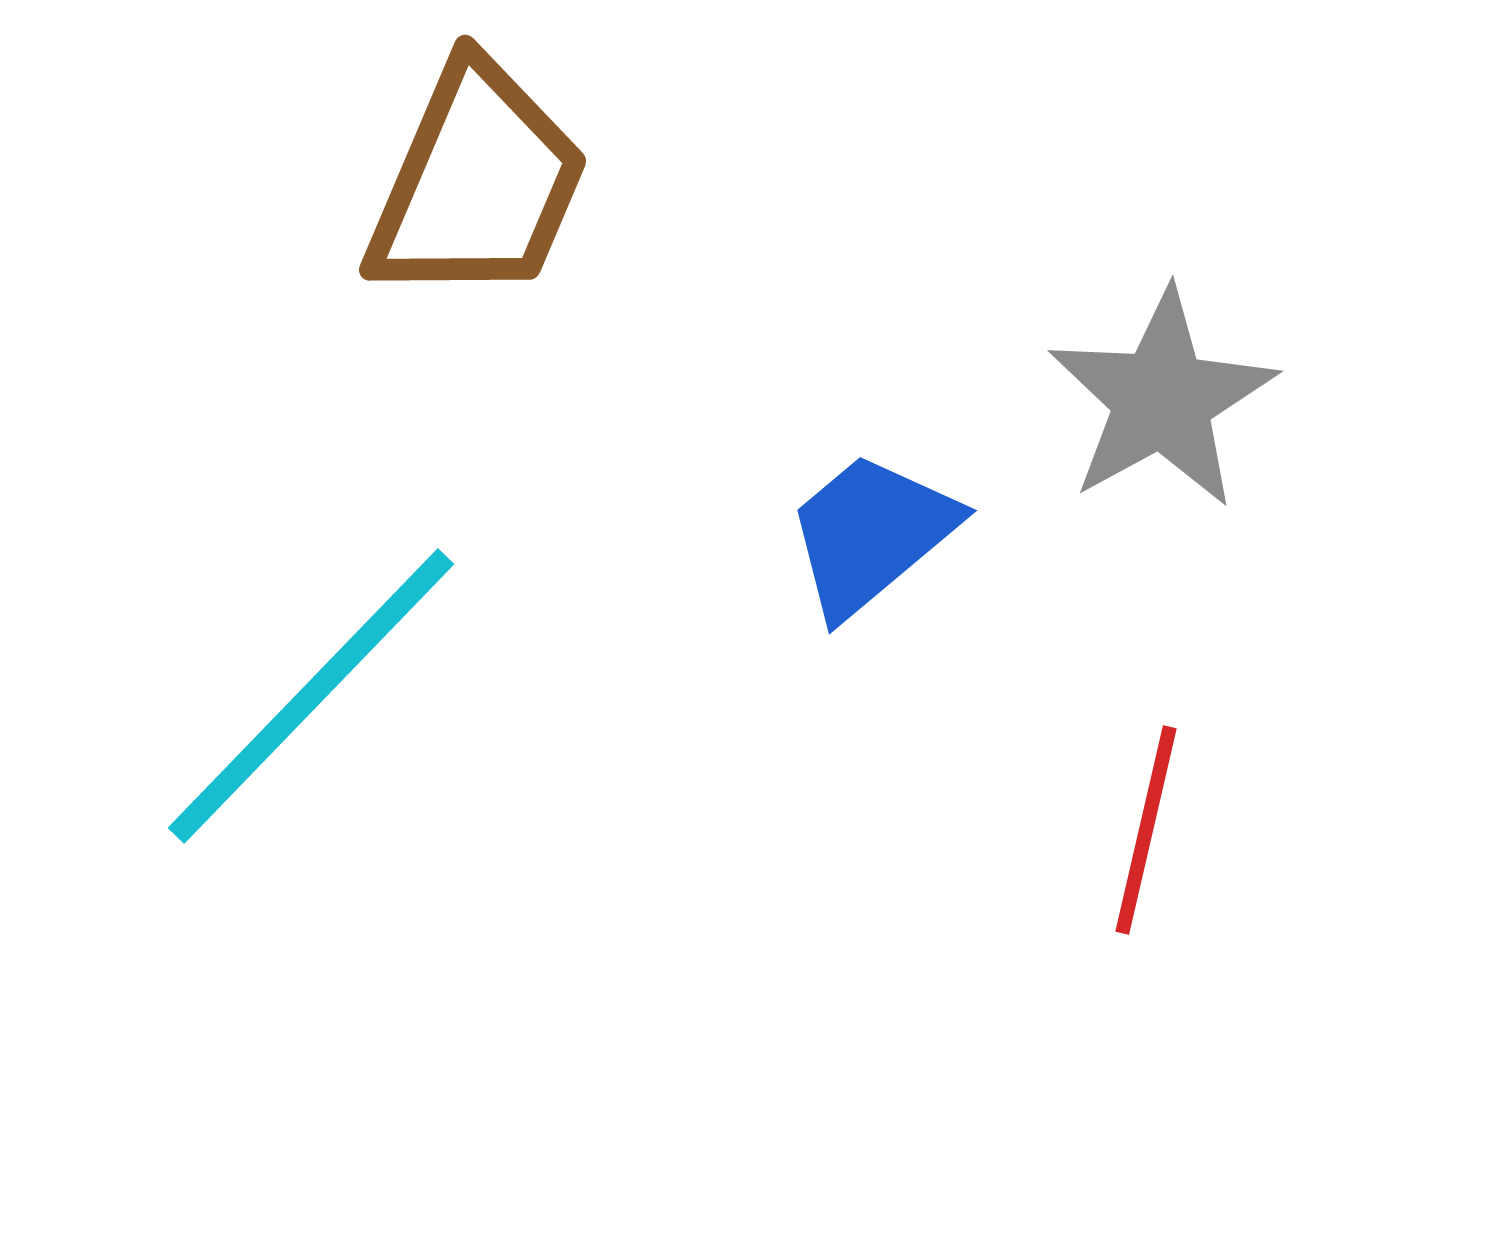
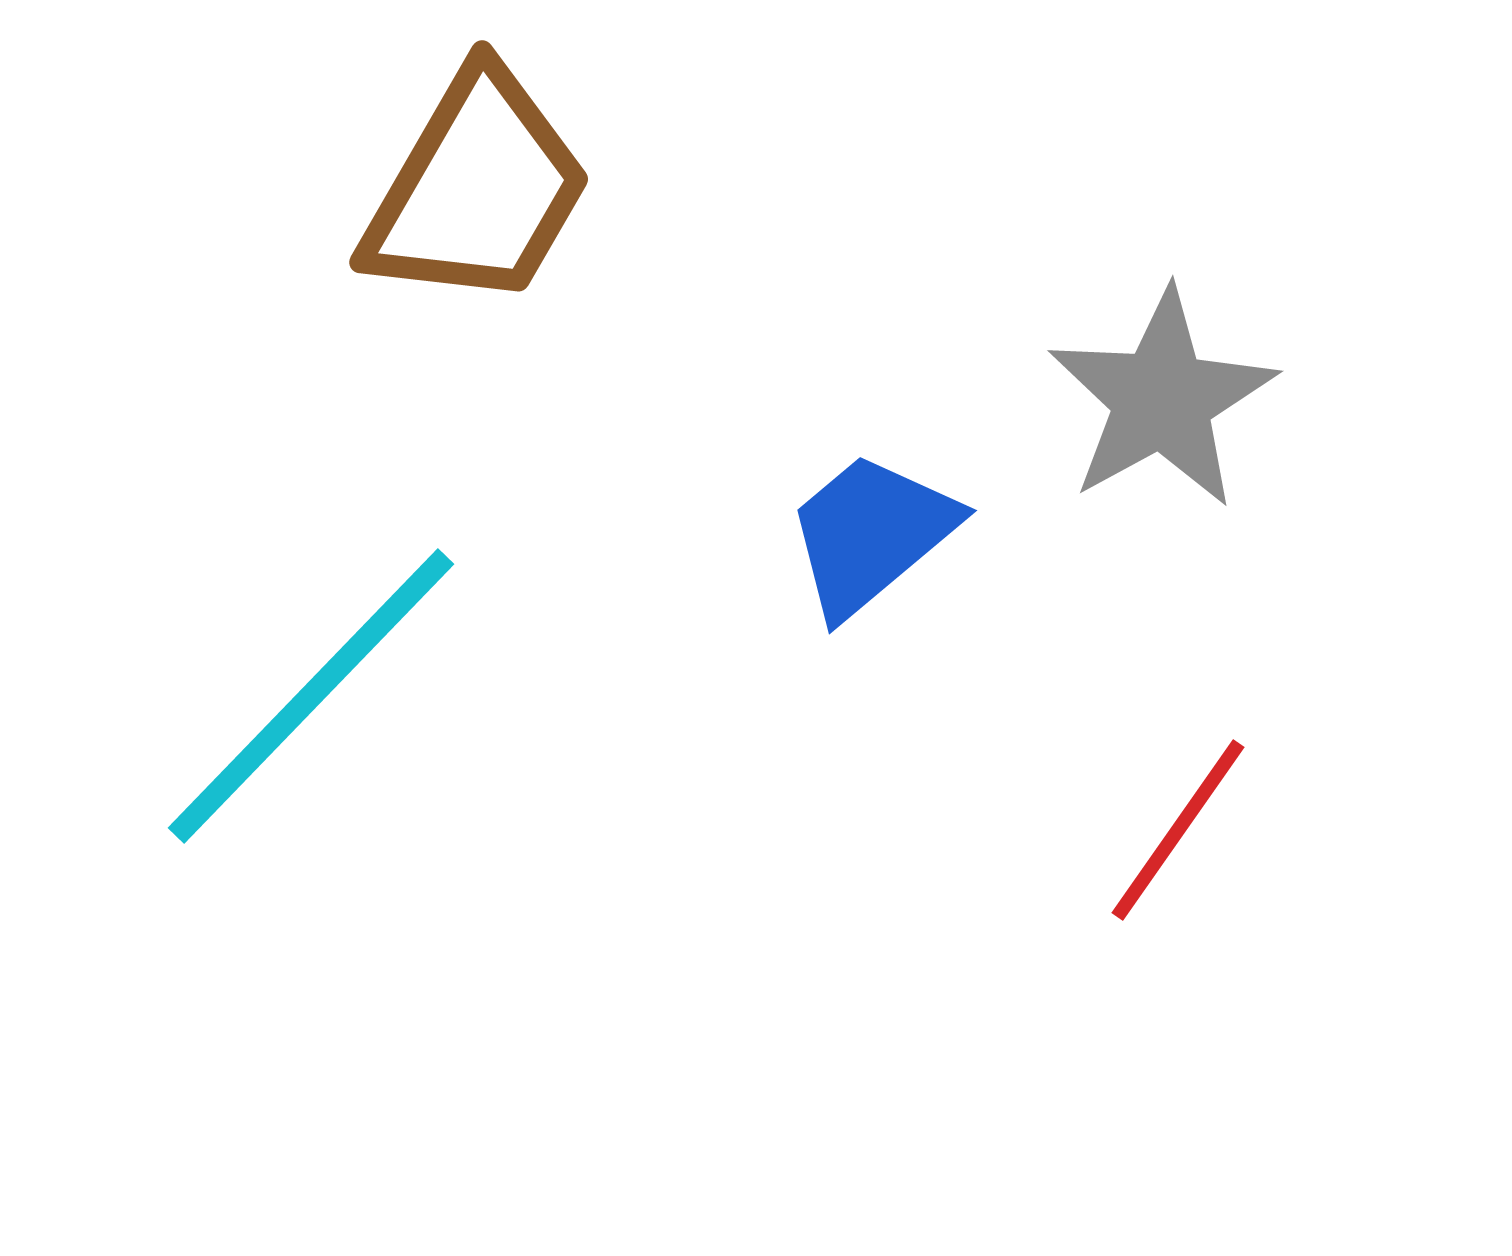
brown trapezoid: moved 6 px down; rotated 7 degrees clockwise
red line: moved 32 px right; rotated 22 degrees clockwise
